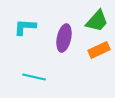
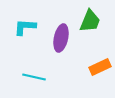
green trapezoid: moved 7 px left; rotated 20 degrees counterclockwise
purple ellipse: moved 3 px left
orange rectangle: moved 1 px right, 17 px down
